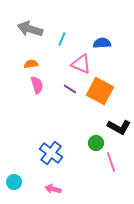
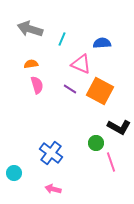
cyan circle: moved 9 px up
